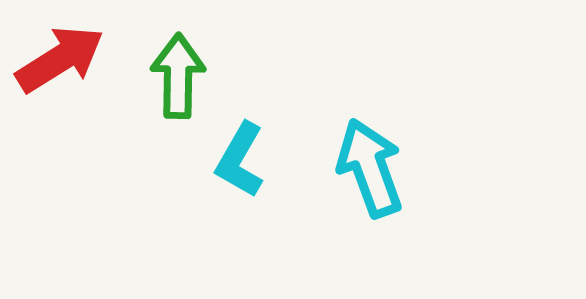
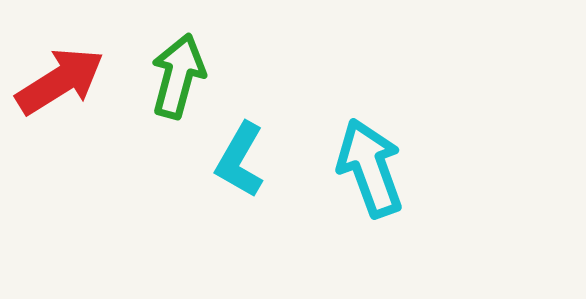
red arrow: moved 22 px down
green arrow: rotated 14 degrees clockwise
